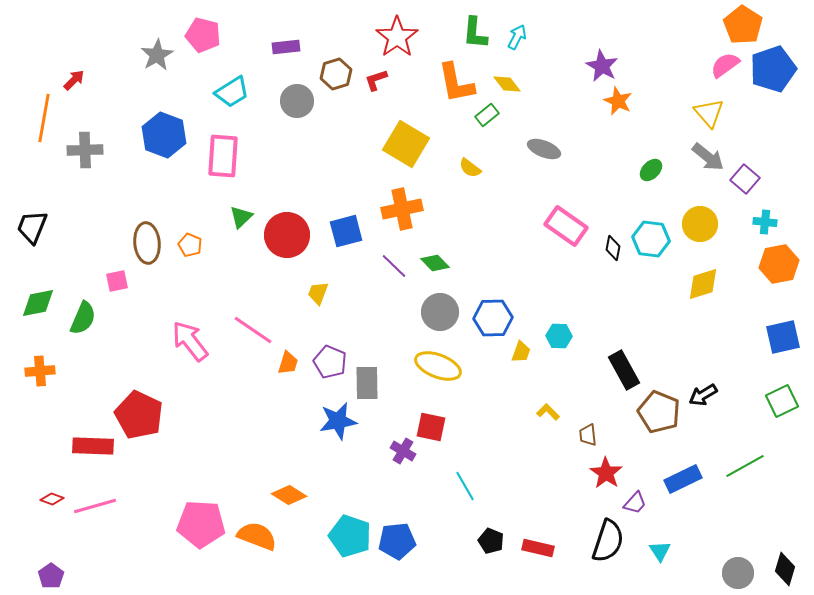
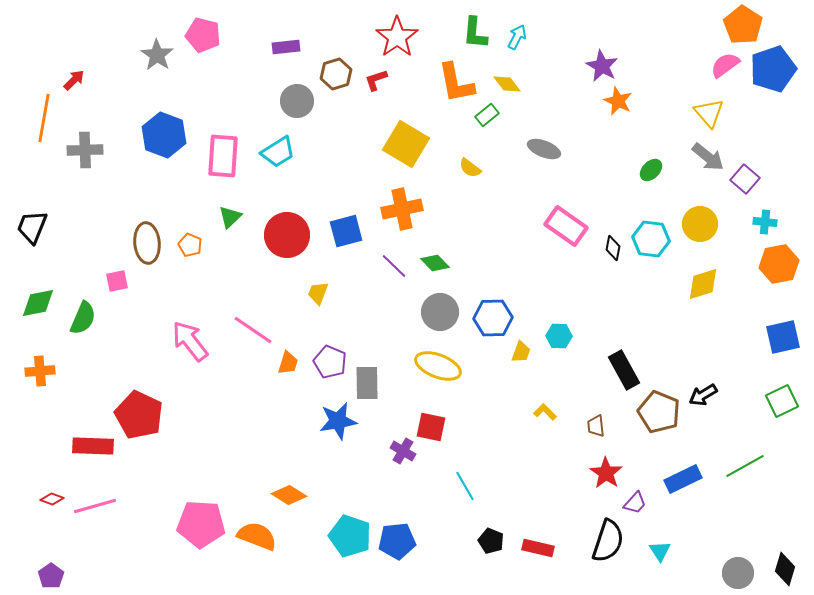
gray star at (157, 55): rotated 8 degrees counterclockwise
cyan trapezoid at (232, 92): moved 46 px right, 60 px down
green triangle at (241, 217): moved 11 px left
yellow L-shape at (548, 412): moved 3 px left
brown trapezoid at (588, 435): moved 8 px right, 9 px up
